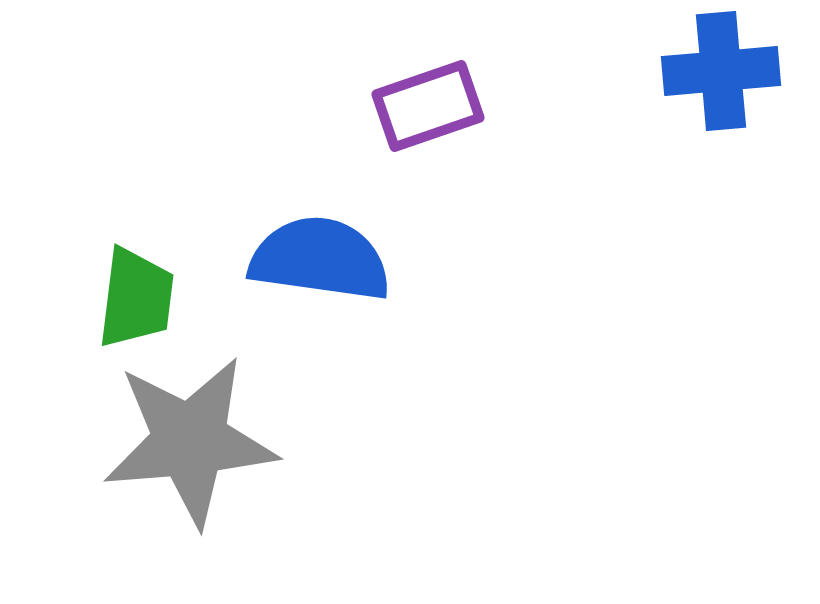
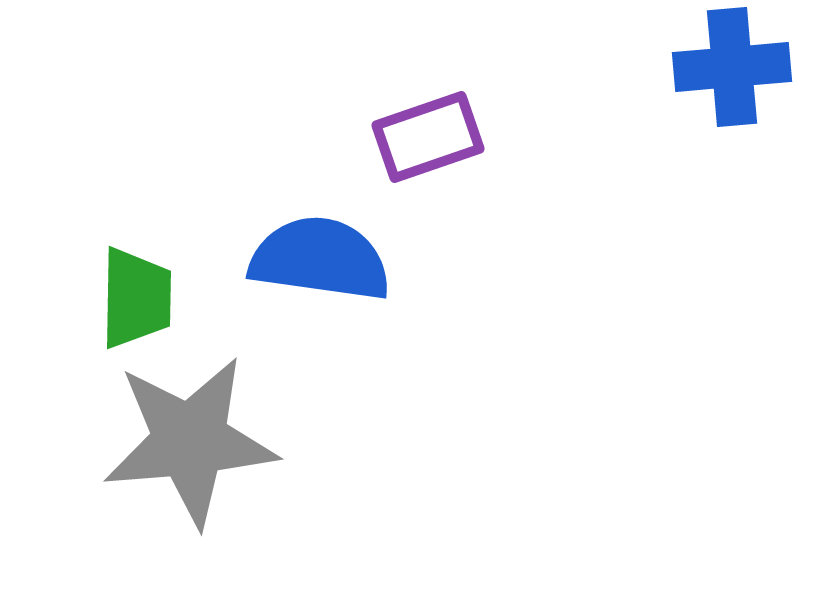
blue cross: moved 11 px right, 4 px up
purple rectangle: moved 31 px down
green trapezoid: rotated 6 degrees counterclockwise
